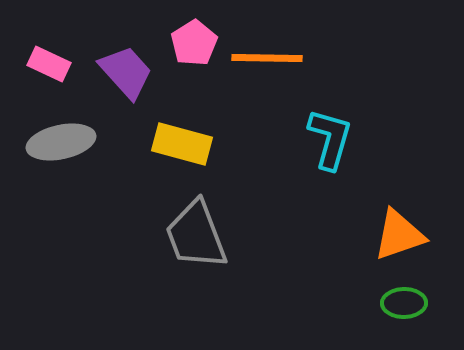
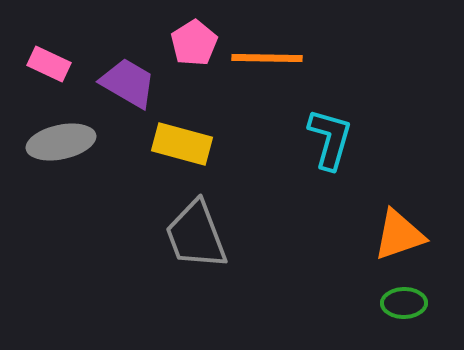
purple trapezoid: moved 2 px right, 11 px down; rotated 18 degrees counterclockwise
